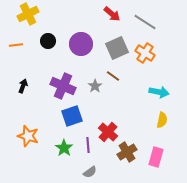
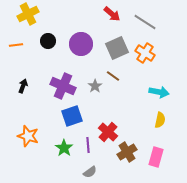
yellow semicircle: moved 2 px left
